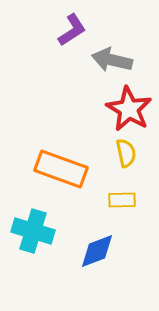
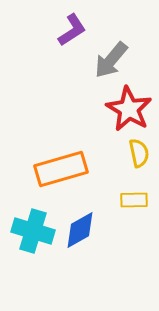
gray arrow: moved 1 px left; rotated 63 degrees counterclockwise
yellow semicircle: moved 13 px right
orange rectangle: rotated 36 degrees counterclockwise
yellow rectangle: moved 12 px right
blue diamond: moved 17 px left, 21 px up; rotated 9 degrees counterclockwise
